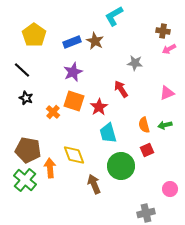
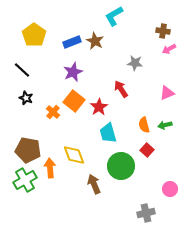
orange square: rotated 20 degrees clockwise
red square: rotated 24 degrees counterclockwise
green cross: rotated 20 degrees clockwise
